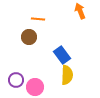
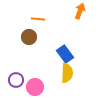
orange arrow: rotated 42 degrees clockwise
blue rectangle: moved 3 px right, 1 px up
yellow semicircle: moved 2 px up
